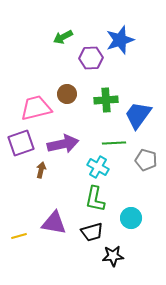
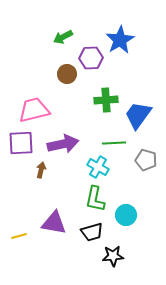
blue star: rotated 12 degrees counterclockwise
brown circle: moved 20 px up
pink trapezoid: moved 2 px left, 2 px down
purple square: rotated 16 degrees clockwise
cyan circle: moved 5 px left, 3 px up
